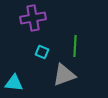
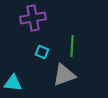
green line: moved 3 px left
cyan triangle: moved 1 px left
